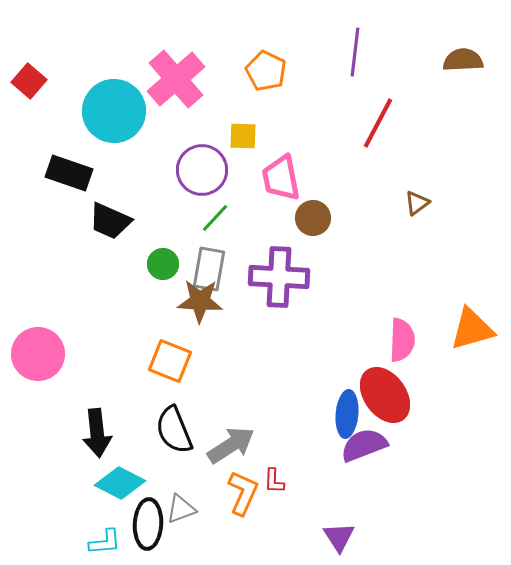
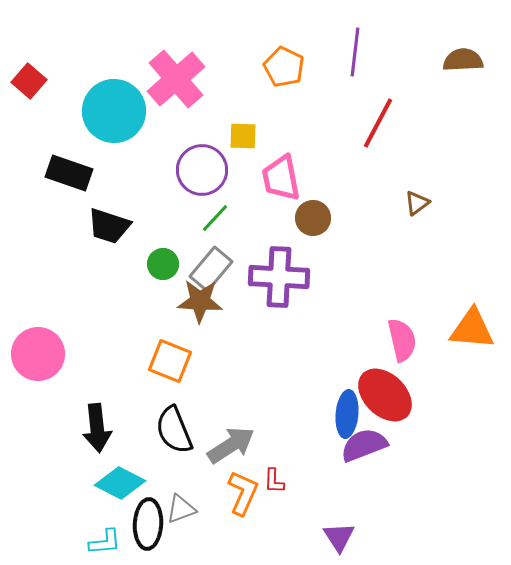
orange pentagon: moved 18 px right, 4 px up
black trapezoid: moved 1 px left, 5 px down; rotated 6 degrees counterclockwise
gray rectangle: moved 2 px right; rotated 30 degrees clockwise
orange triangle: rotated 21 degrees clockwise
pink semicircle: rotated 15 degrees counterclockwise
red ellipse: rotated 10 degrees counterclockwise
black arrow: moved 5 px up
